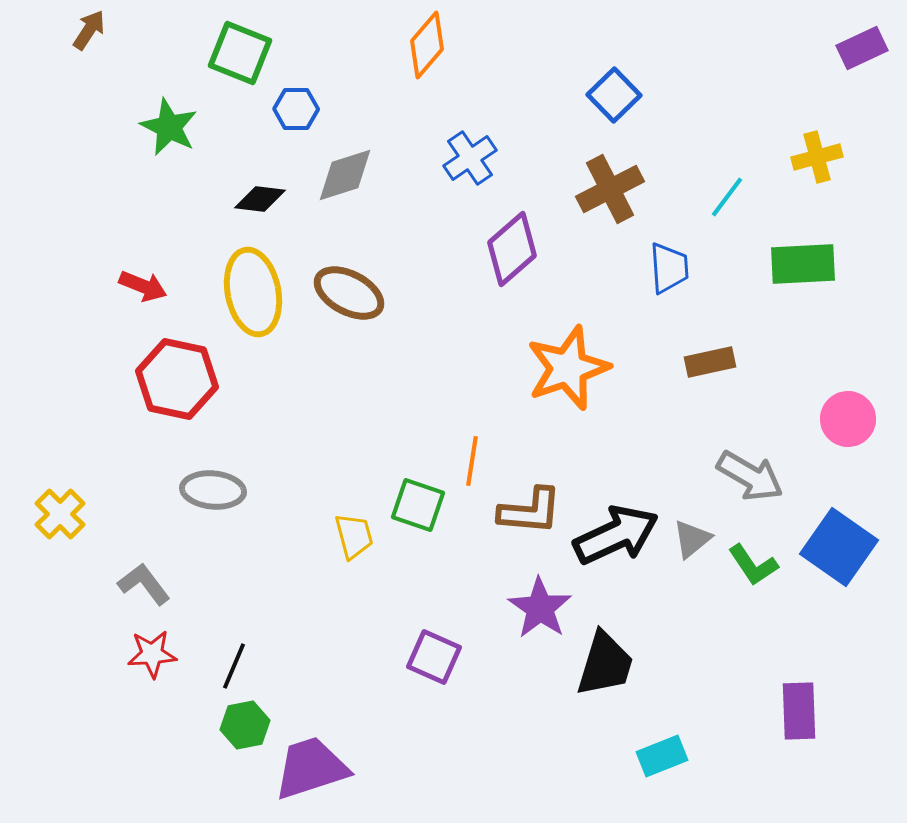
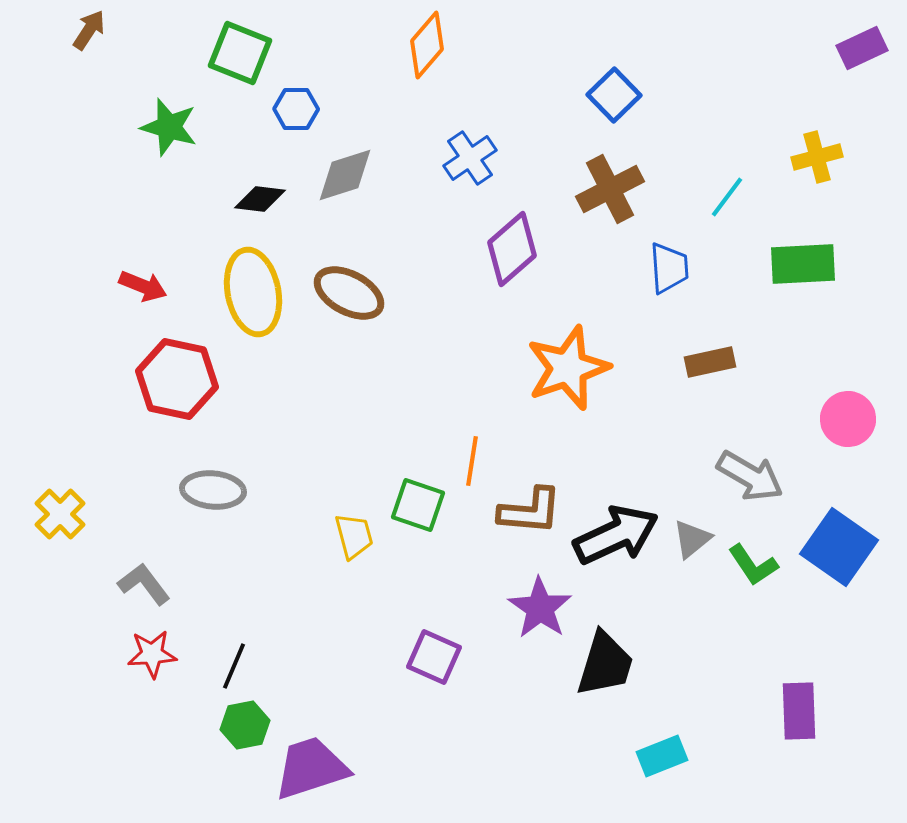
green star at (169, 127): rotated 10 degrees counterclockwise
